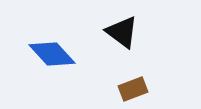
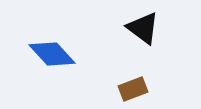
black triangle: moved 21 px right, 4 px up
